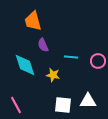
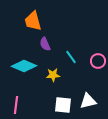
purple semicircle: moved 2 px right, 1 px up
cyan line: rotated 48 degrees clockwise
cyan diamond: moved 1 px left, 1 px down; rotated 50 degrees counterclockwise
yellow star: rotated 16 degrees counterclockwise
white triangle: rotated 12 degrees counterclockwise
pink line: rotated 36 degrees clockwise
